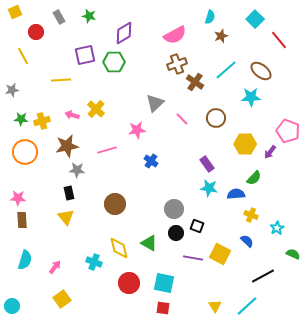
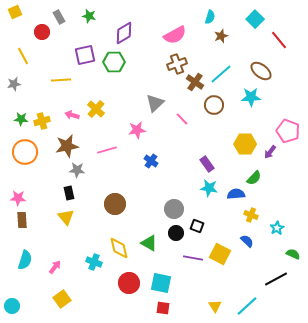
red circle at (36, 32): moved 6 px right
cyan line at (226, 70): moved 5 px left, 4 px down
gray star at (12, 90): moved 2 px right, 6 px up
brown circle at (216, 118): moved 2 px left, 13 px up
black line at (263, 276): moved 13 px right, 3 px down
cyan square at (164, 283): moved 3 px left
